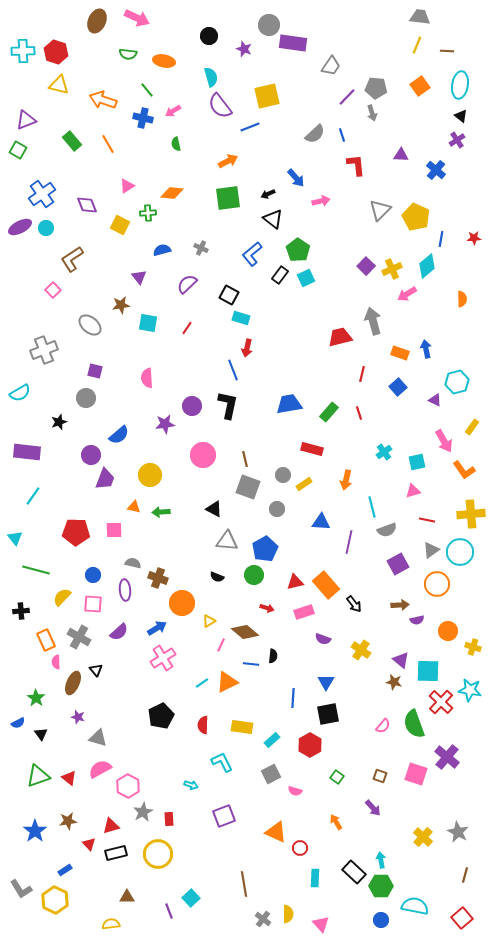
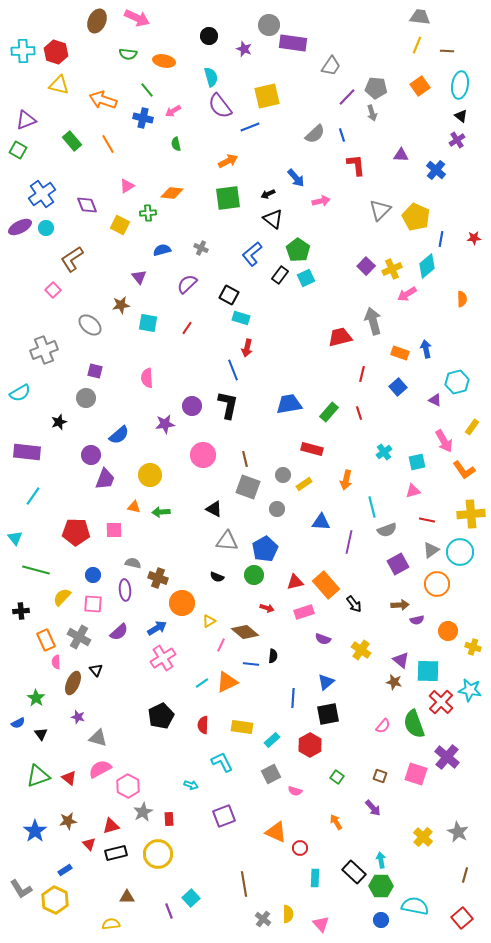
blue triangle at (326, 682): rotated 18 degrees clockwise
